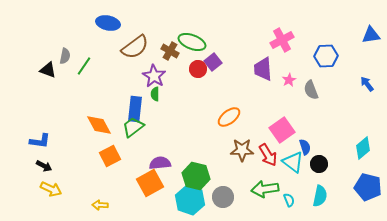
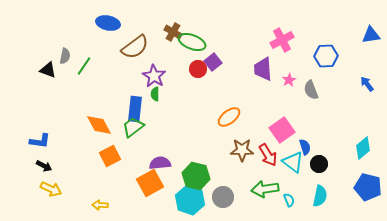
brown cross at (170, 51): moved 3 px right, 19 px up
